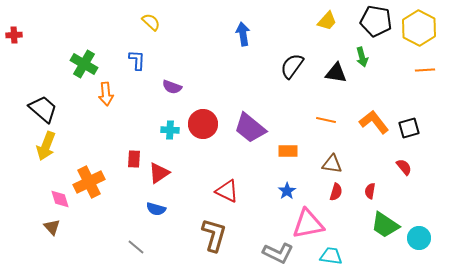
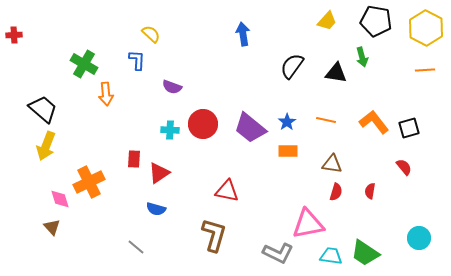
yellow semicircle at (151, 22): moved 12 px down
yellow hexagon at (419, 28): moved 7 px right
red triangle at (227, 191): rotated 15 degrees counterclockwise
blue star at (287, 191): moved 69 px up
green trapezoid at (385, 225): moved 20 px left, 28 px down
